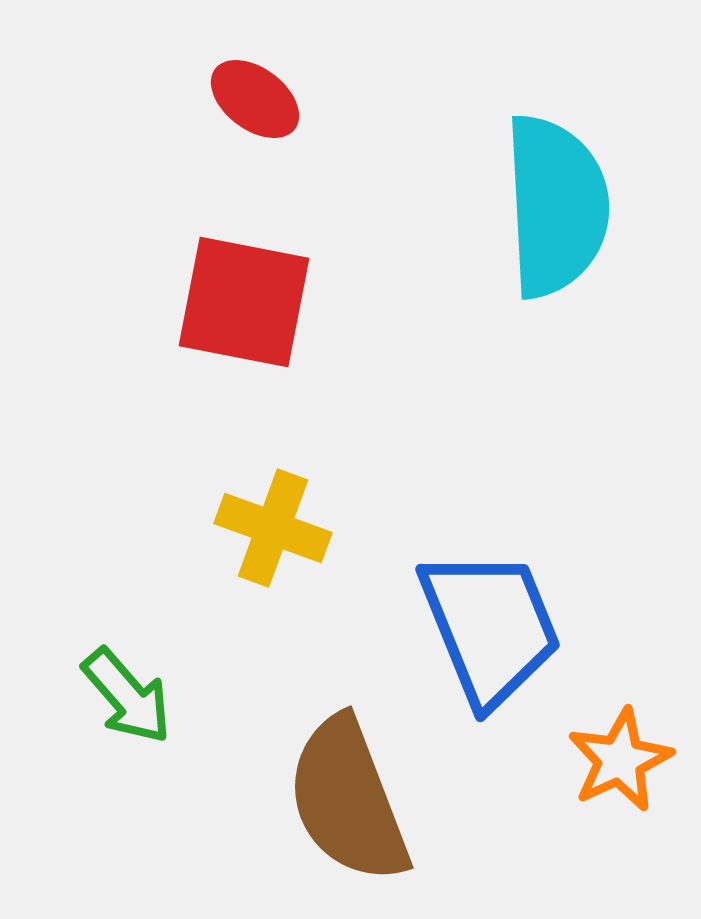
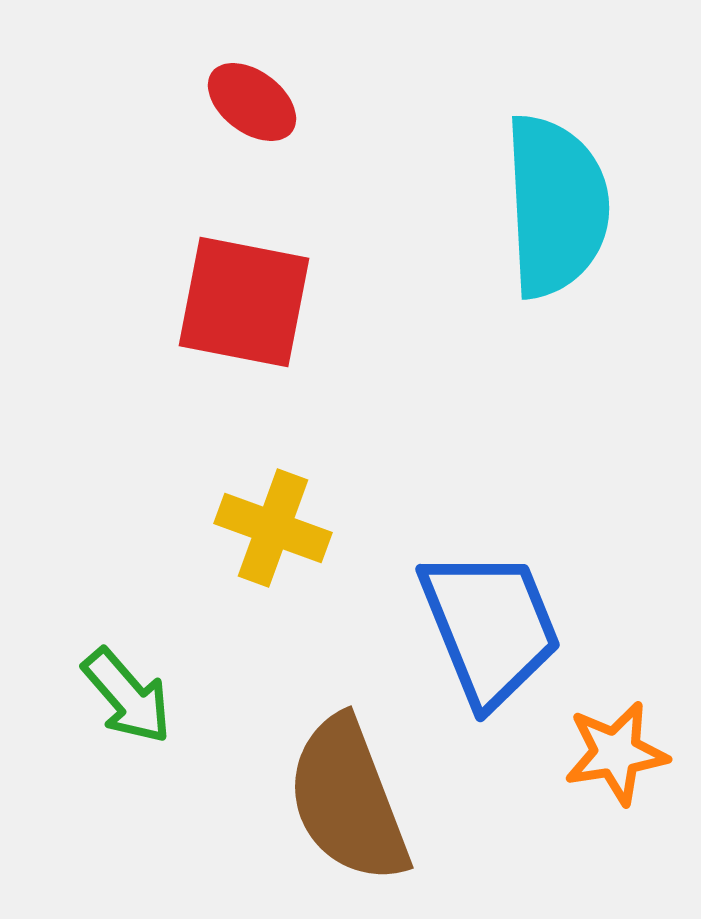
red ellipse: moved 3 px left, 3 px down
orange star: moved 4 px left, 7 px up; rotated 16 degrees clockwise
